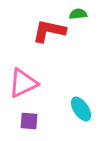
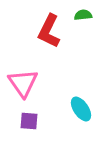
green semicircle: moved 5 px right, 1 px down
red L-shape: rotated 76 degrees counterclockwise
pink triangle: rotated 40 degrees counterclockwise
